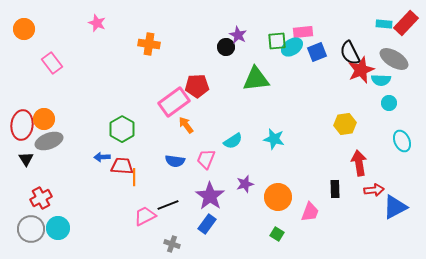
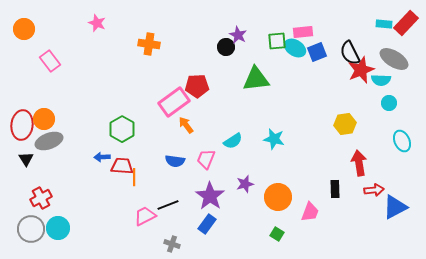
cyan ellipse at (292, 47): moved 3 px right, 1 px down; rotated 65 degrees clockwise
pink rectangle at (52, 63): moved 2 px left, 2 px up
